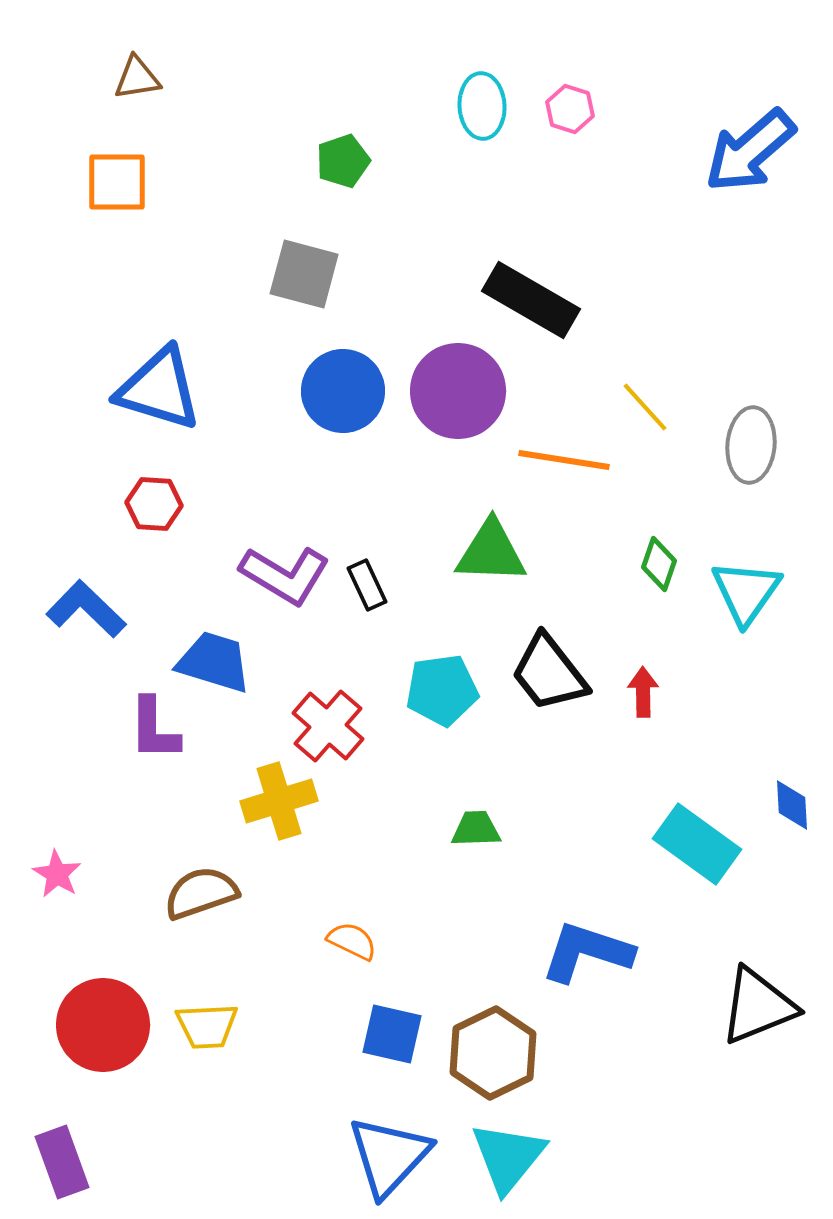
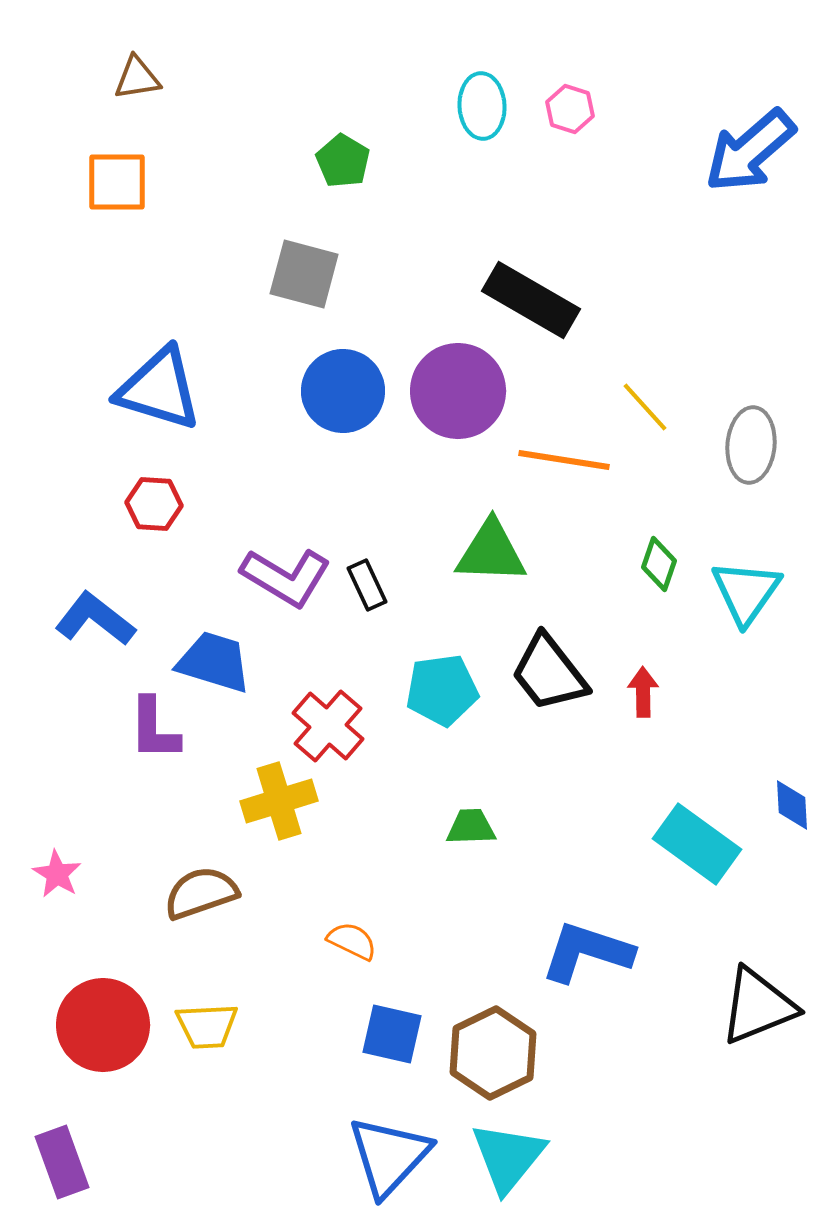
green pentagon at (343, 161): rotated 22 degrees counterclockwise
purple L-shape at (285, 575): moved 1 px right, 2 px down
blue L-shape at (86, 609): moved 9 px right, 10 px down; rotated 6 degrees counterclockwise
green trapezoid at (476, 829): moved 5 px left, 2 px up
